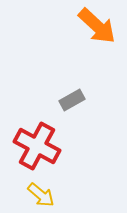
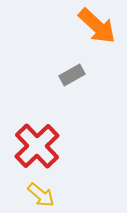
gray rectangle: moved 25 px up
red cross: rotated 18 degrees clockwise
